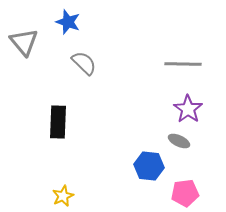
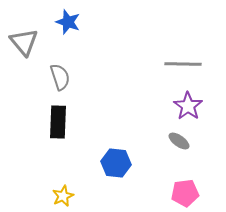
gray semicircle: moved 24 px left, 14 px down; rotated 28 degrees clockwise
purple star: moved 3 px up
gray ellipse: rotated 10 degrees clockwise
blue hexagon: moved 33 px left, 3 px up
